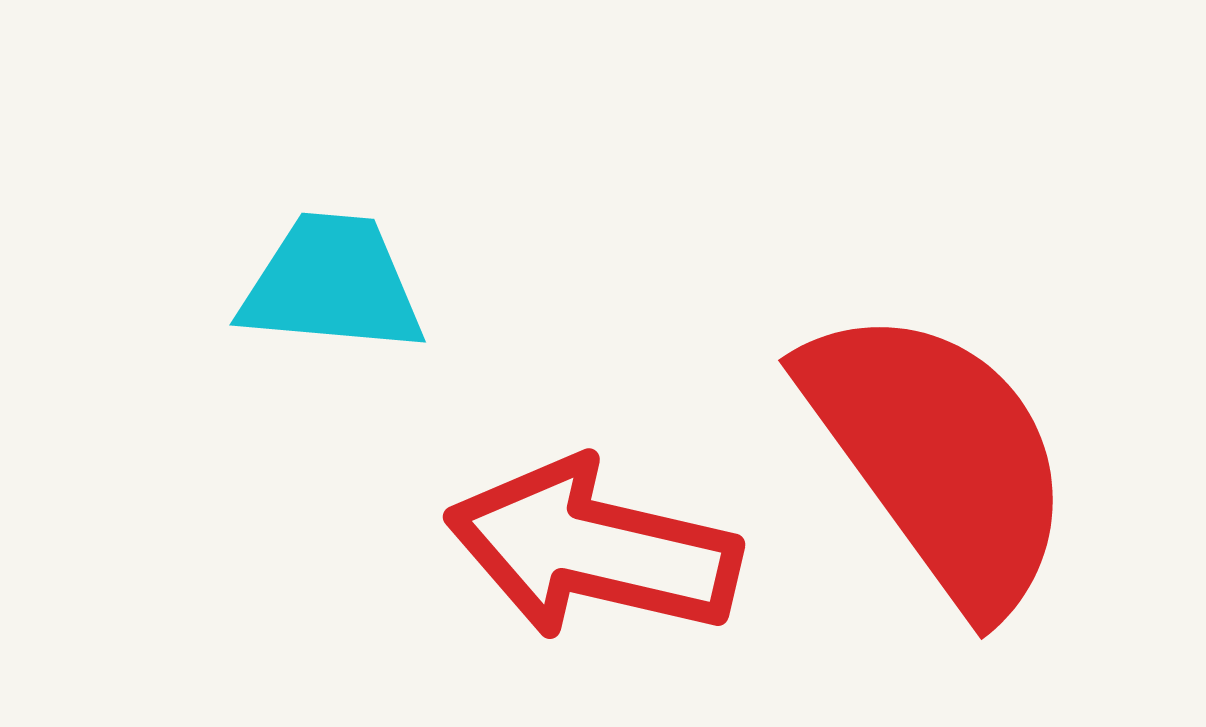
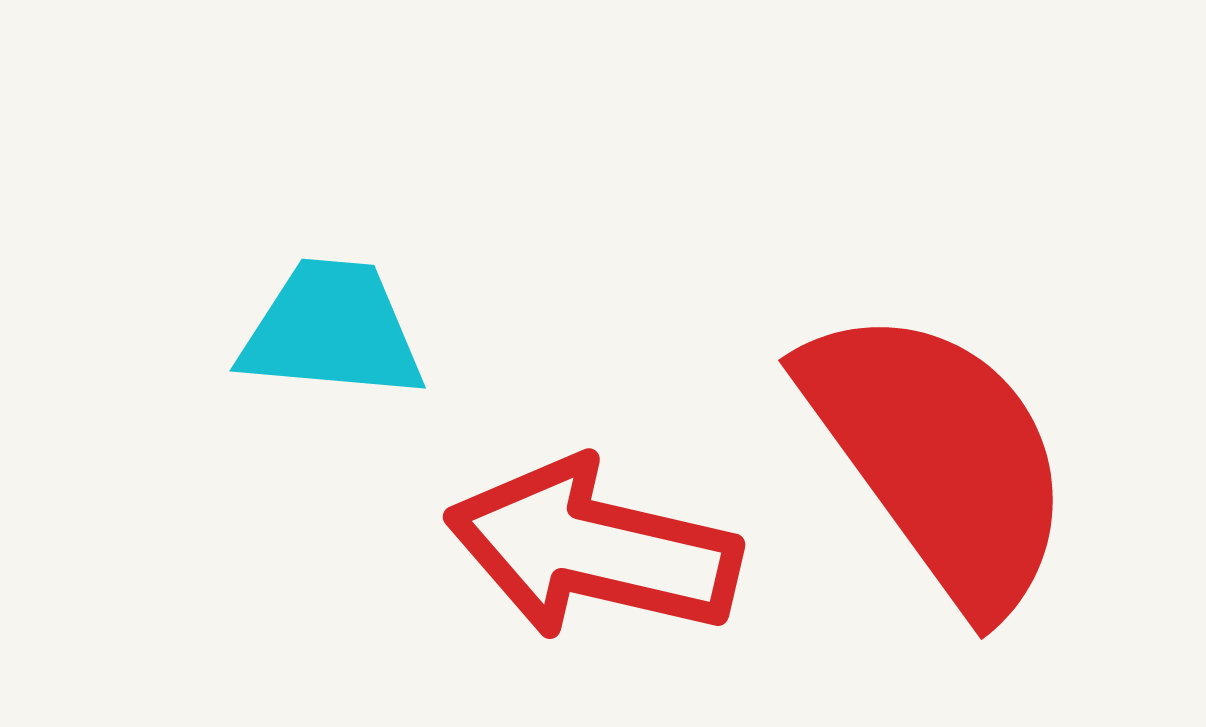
cyan trapezoid: moved 46 px down
